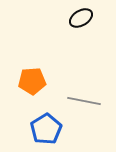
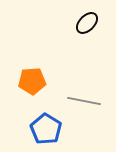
black ellipse: moved 6 px right, 5 px down; rotated 15 degrees counterclockwise
blue pentagon: rotated 8 degrees counterclockwise
